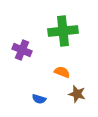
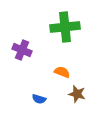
green cross: moved 2 px right, 4 px up
